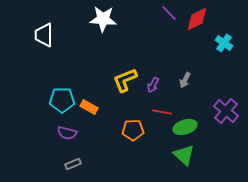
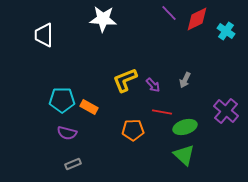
cyan cross: moved 2 px right, 12 px up
purple arrow: rotated 70 degrees counterclockwise
